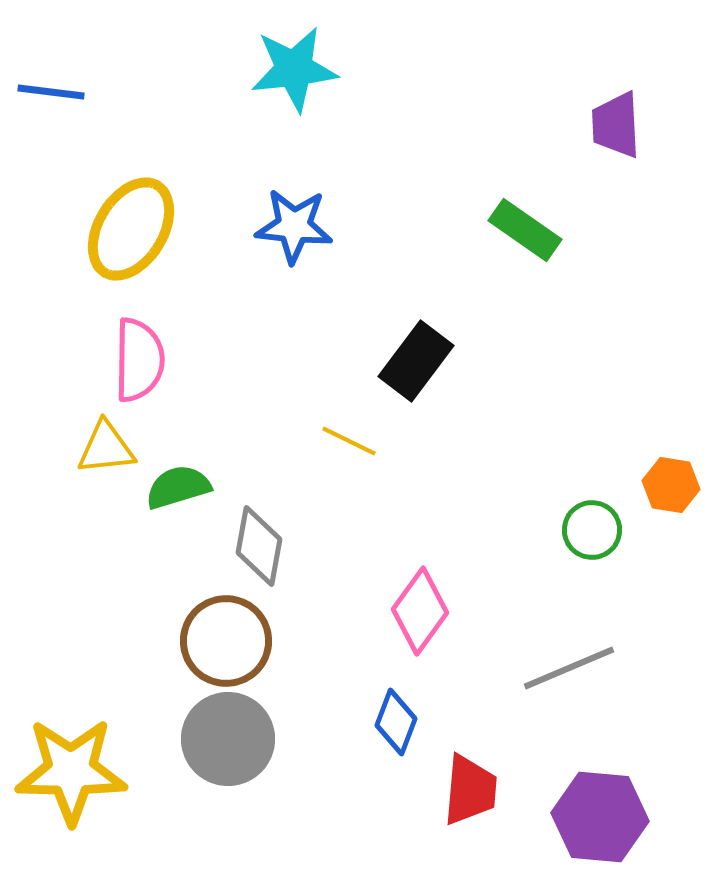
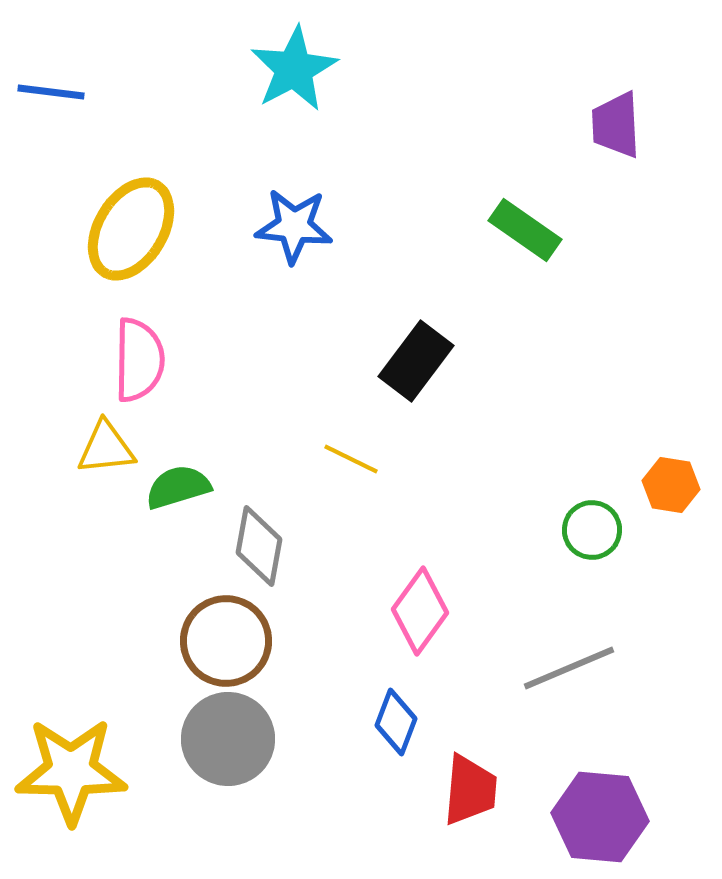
cyan star: rotated 22 degrees counterclockwise
yellow line: moved 2 px right, 18 px down
